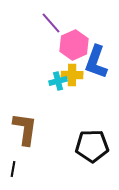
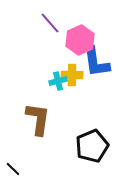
purple line: moved 1 px left
pink hexagon: moved 6 px right, 5 px up
blue L-shape: rotated 28 degrees counterclockwise
brown L-shape: moved 13 px right, 10 px up
black pentagon: rotated 20 degrees counterclockwise
black line: rotated 56 degrees counterclockwise
